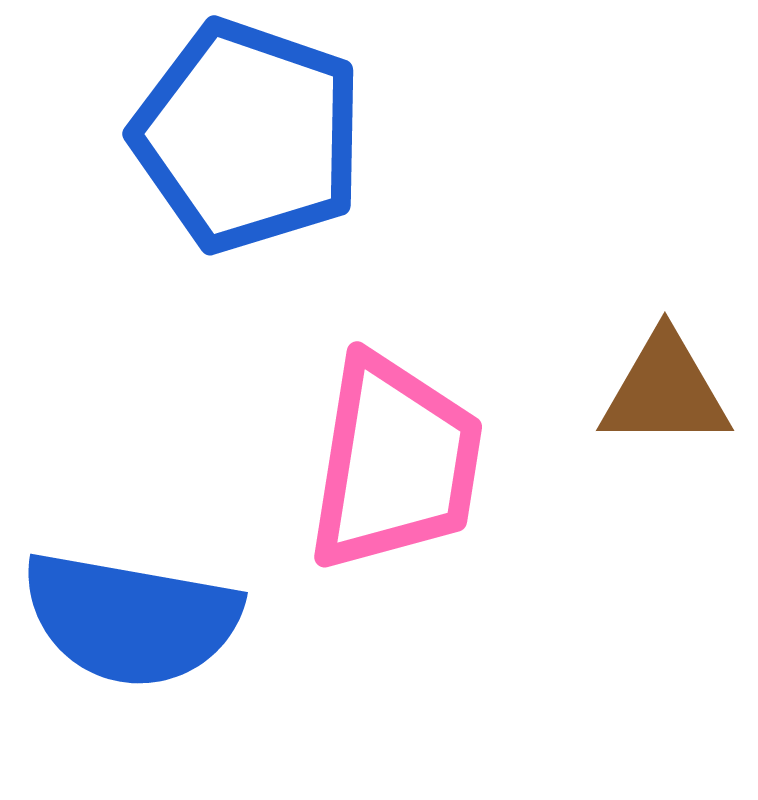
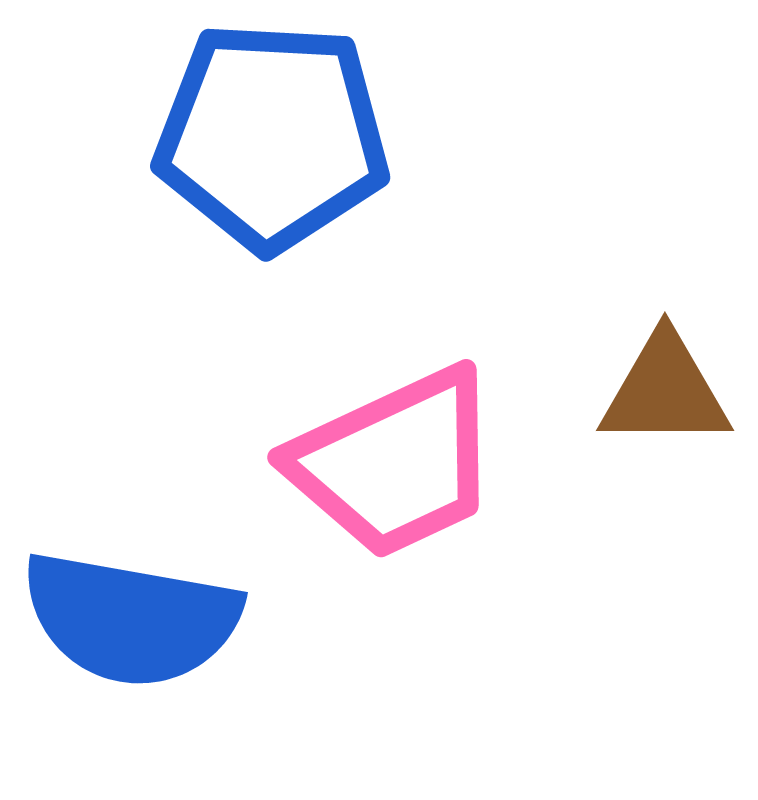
blue pentagon: moved 24 px right; rotated 16 degrees counterclockwise
pink trapezoid: rotated 56 degrees clockwise
